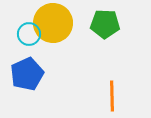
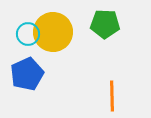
yellow circle: moved 9 px down
cyan circle: moved 1 px left
